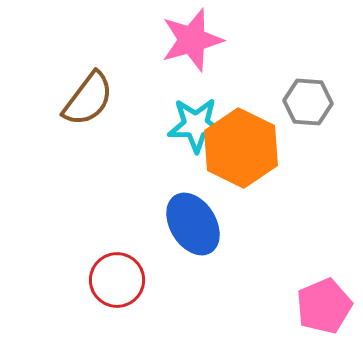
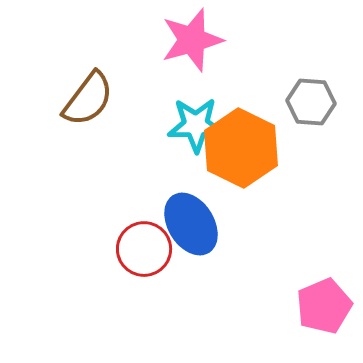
gray hexagon: moved 3 px right
blue ellipse: moved 2 px left
red circle: moved 27 px right, 31 px up
